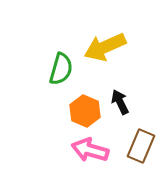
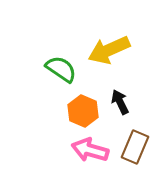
yellow arrow: moved 4 px right, 3 px down
green semicircle: rotated 72 degrees counterclockwise
orange hexagon: moved 2 px left
brown rectangle: moved 6 px left, 1 px down
